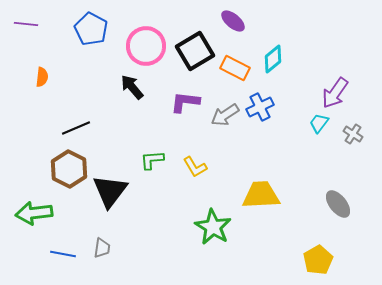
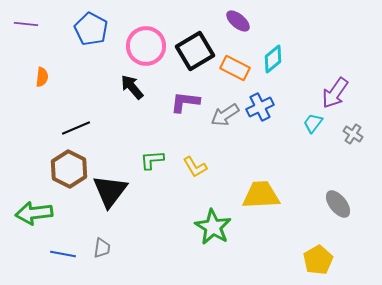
purple ellipse: moved 5 px right
cyan trapezoid: moved 6 px left
